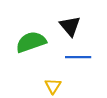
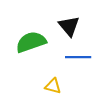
black triangle: moved 1 px left
yellow triangle: rotated 48 degrees counterclockwise
